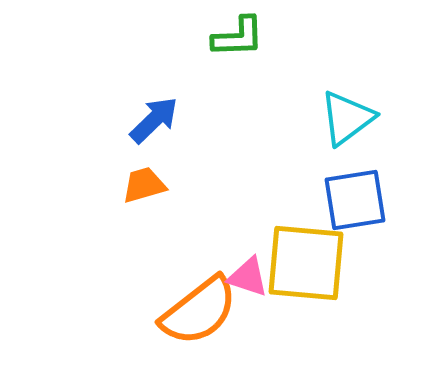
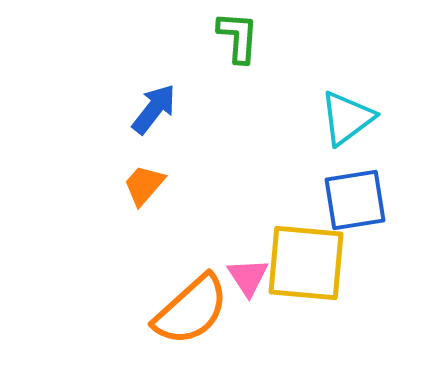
green L-shape: rotated 84 degrees counterclockwise
blue arrow: moved 11 px up; rotated 8 degrees counterclockwise
orange trapezoid: rotated 33 degrees counterclockwise
pink triangle: rotated 39 degrees clockwise
orange semicircle: moved 8 px left, 1 px up; rotated 4 degrees counterclockwise
